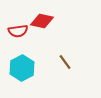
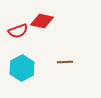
red semicircle: rotated 12 degrees counterclockwise
brown line: rotated 56 degrees counterclockwise
